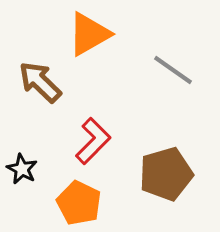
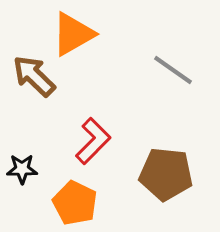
orange triangle: moved 16 px left
brown arrow: moved 6 px left, 6 px up
black star: rotated 28 degrees counterclockwise
brown pentagon: rotated 22 degrees clockwise
orange pentagon: moved 4 px left
